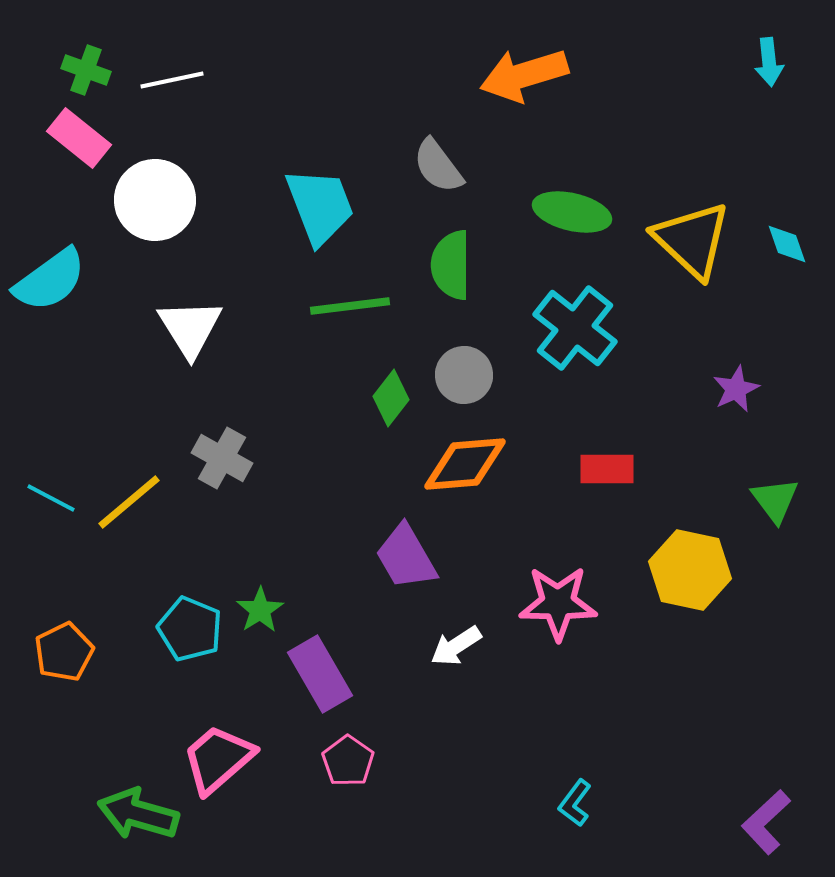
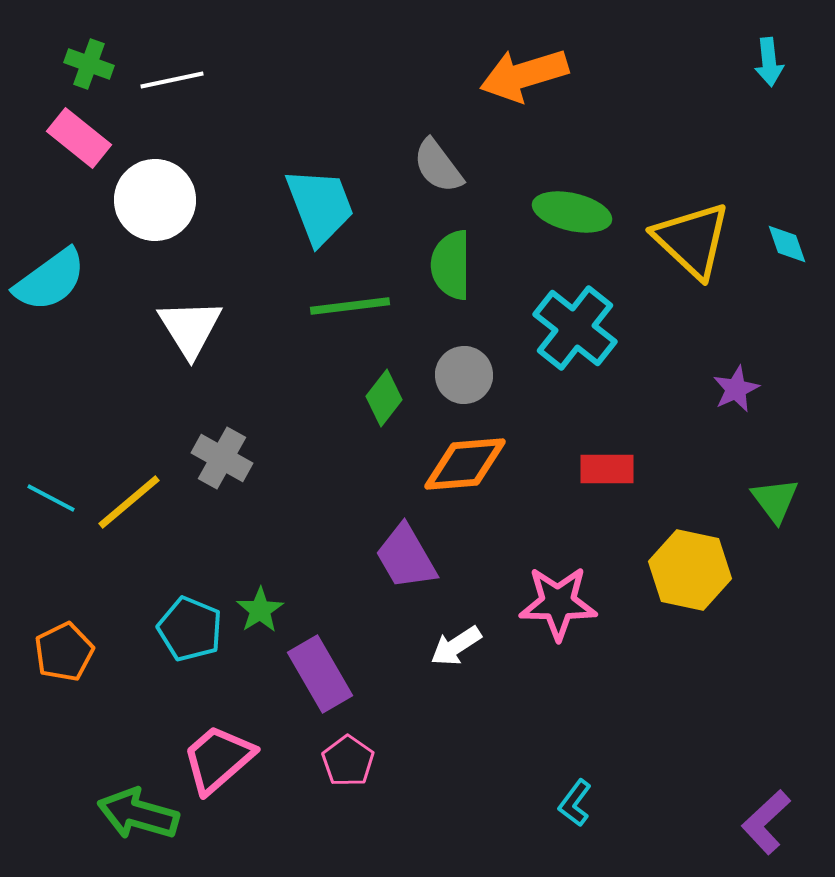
green cross: moved 3 px right, 6 px up
green diamond: moved 7 px left
